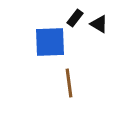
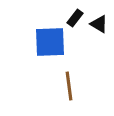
brown line: moved 3 px down
